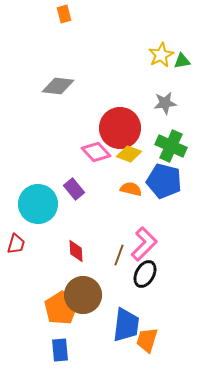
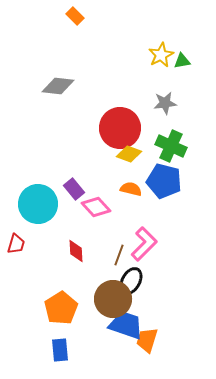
orange rectangle: moved 11 px right, 2 px down; rotated 30 degrees counterclockwise
pink diamond: moved 55 px down
black ellipse: moved 14 px left, 7 px down
brown circle: moved 30 px right, 4 px down
blue trapezoid: rotated 78 degrees counterclockwise
